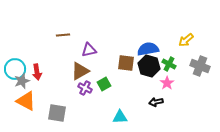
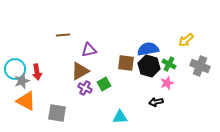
pink star: rotated 16 degrees clockwise
